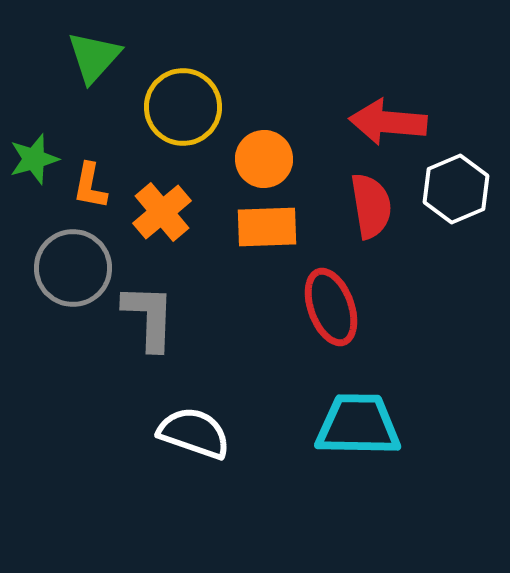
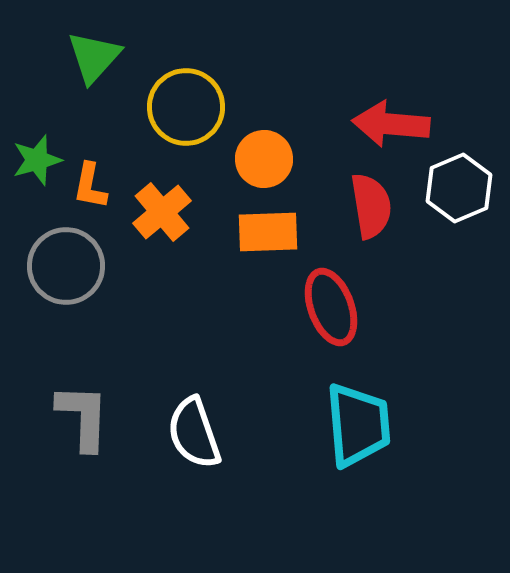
yellow circle: moved 3 px right
red arrow: moved 3 px right, 2 px down
green star: moved 3 px right, 1 px down
white hexagon: moved 3 px right, 1 px up
orange rectangle: moved 1 px right, 5 px down
gray circle: moved 7 px left, 2 px up
gray L-shape: moved 66 px left, 100 px down
cyan trapezoid: rotated 84 degrees clockwise
white semicircle: rotated 128 degrees counterclockwise
